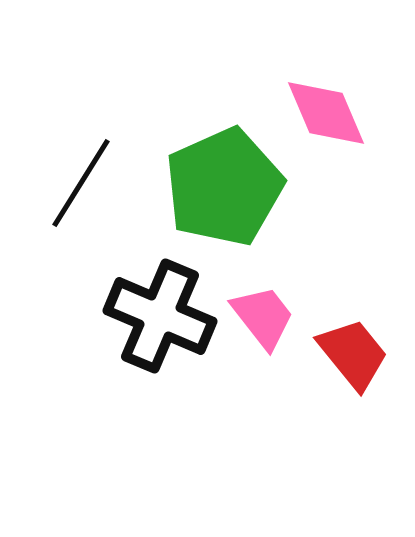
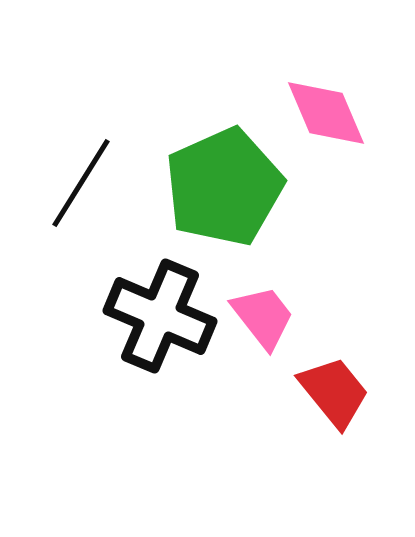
red trapezoid: moved 19 px left, 38 px down
